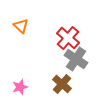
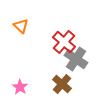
red cross: moved 4 px left, 4 px down
pink star: rotated 21 degrees counterclockwise
